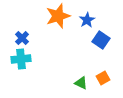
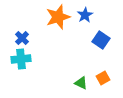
orange star: moved 1 px down
blue star: moved 2 px left, 5 px up
